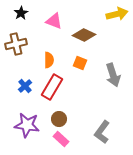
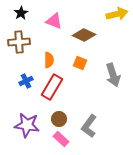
brown cross: moved 3 px right, 2 px up; rotated 10 degrees clockwise
blue cross: moved 1 px right, 5 px up; rotated 16 degrees clockwise
gray L-shape: moved 13 px left, 6 px up
